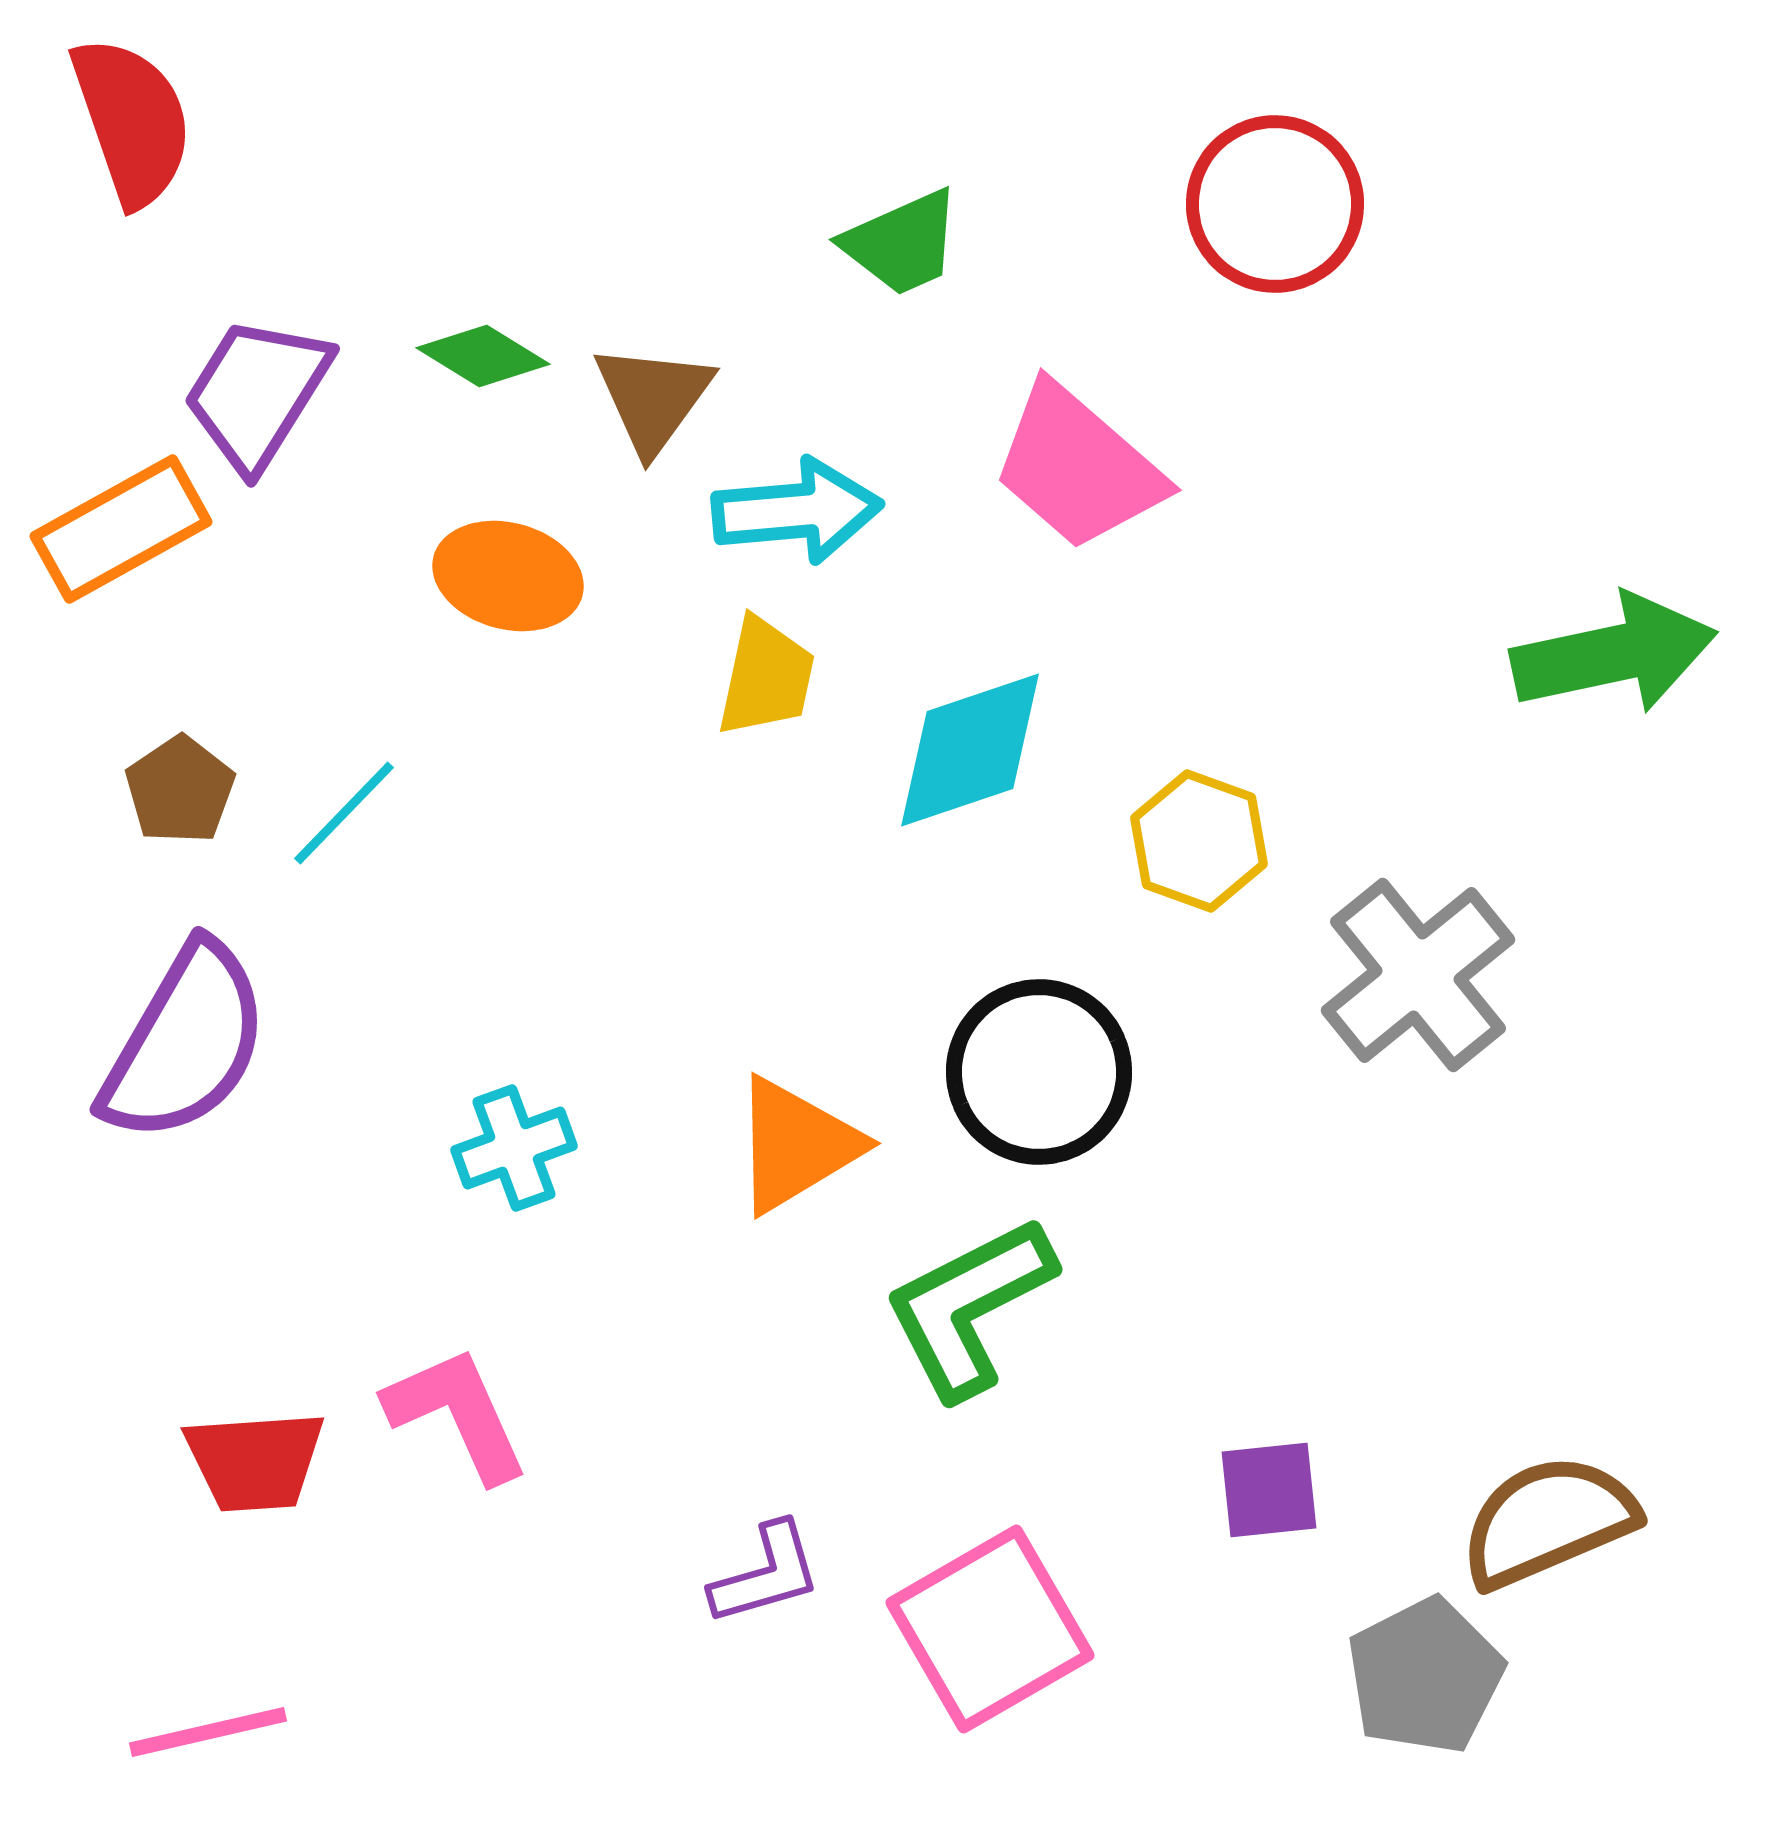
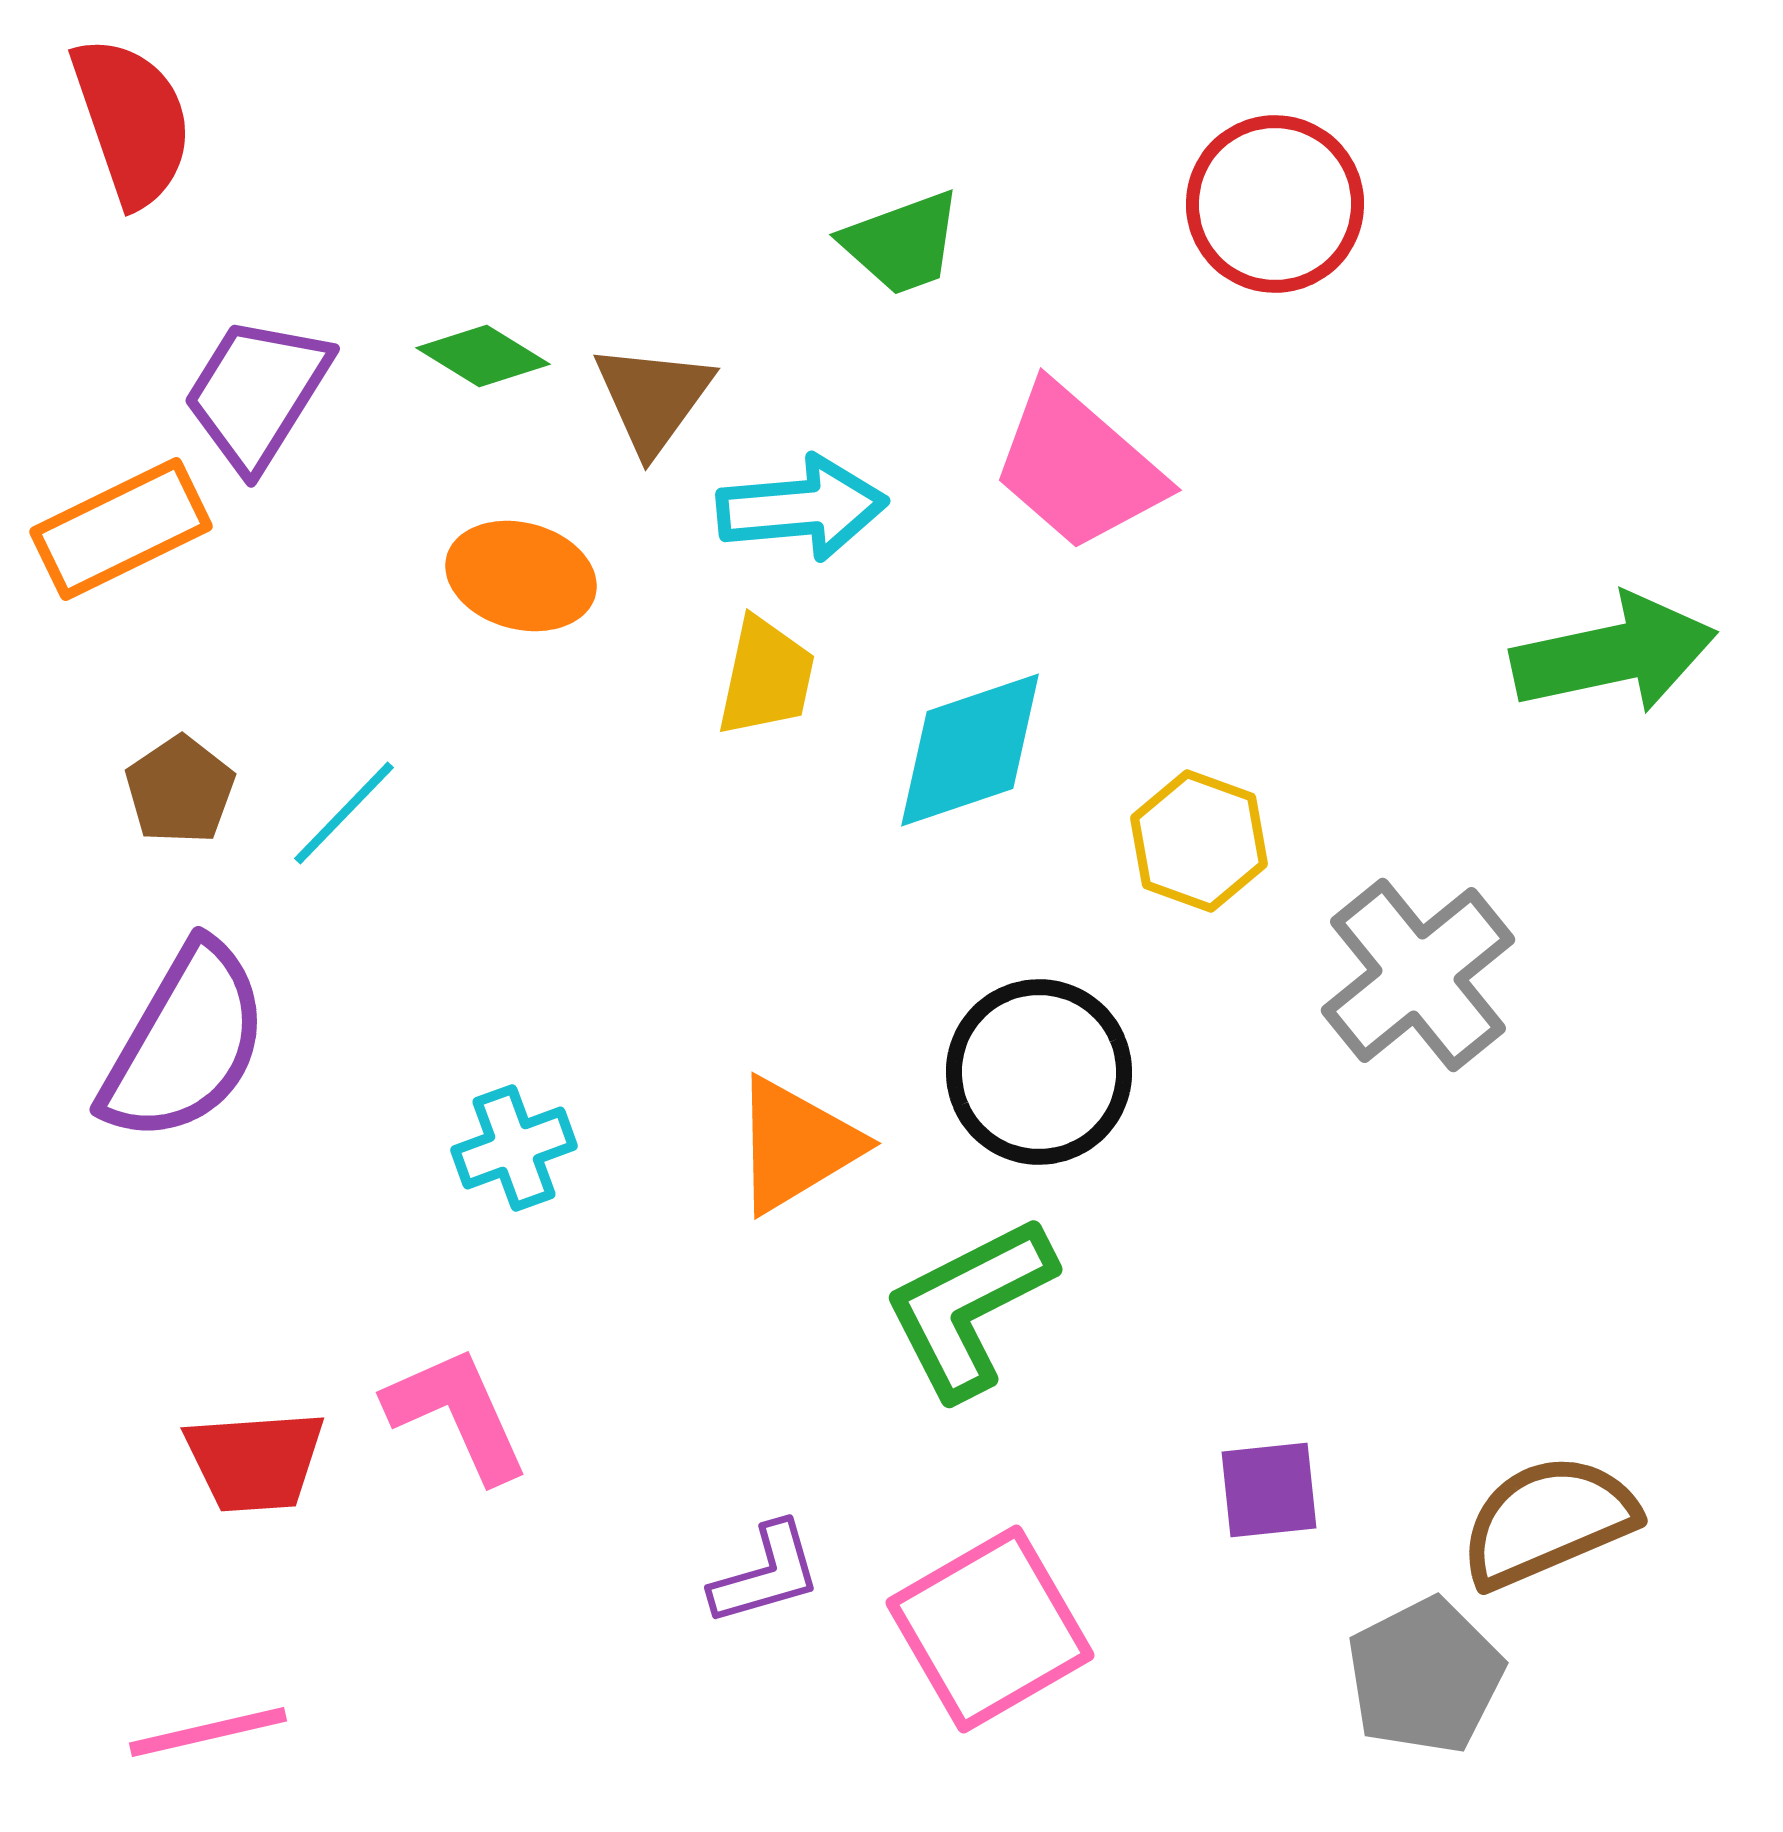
green trapezoid: rotated 4 degrees clockwise
cyan arrow: moved 5 px right, 3 px up
orange rectangle: rotated 3 degrees clockwise
orange ellipse: moved 13 px right
